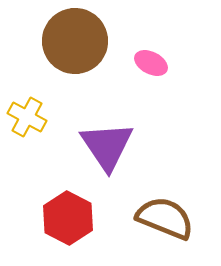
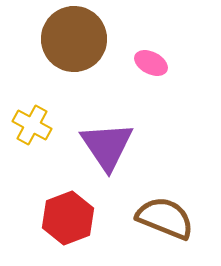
brown circle: moved 1 px left, 2 px up
yellow cross: moved 5 px right, 8 px down
red hexagon: rotated 12 degrees clockwise
